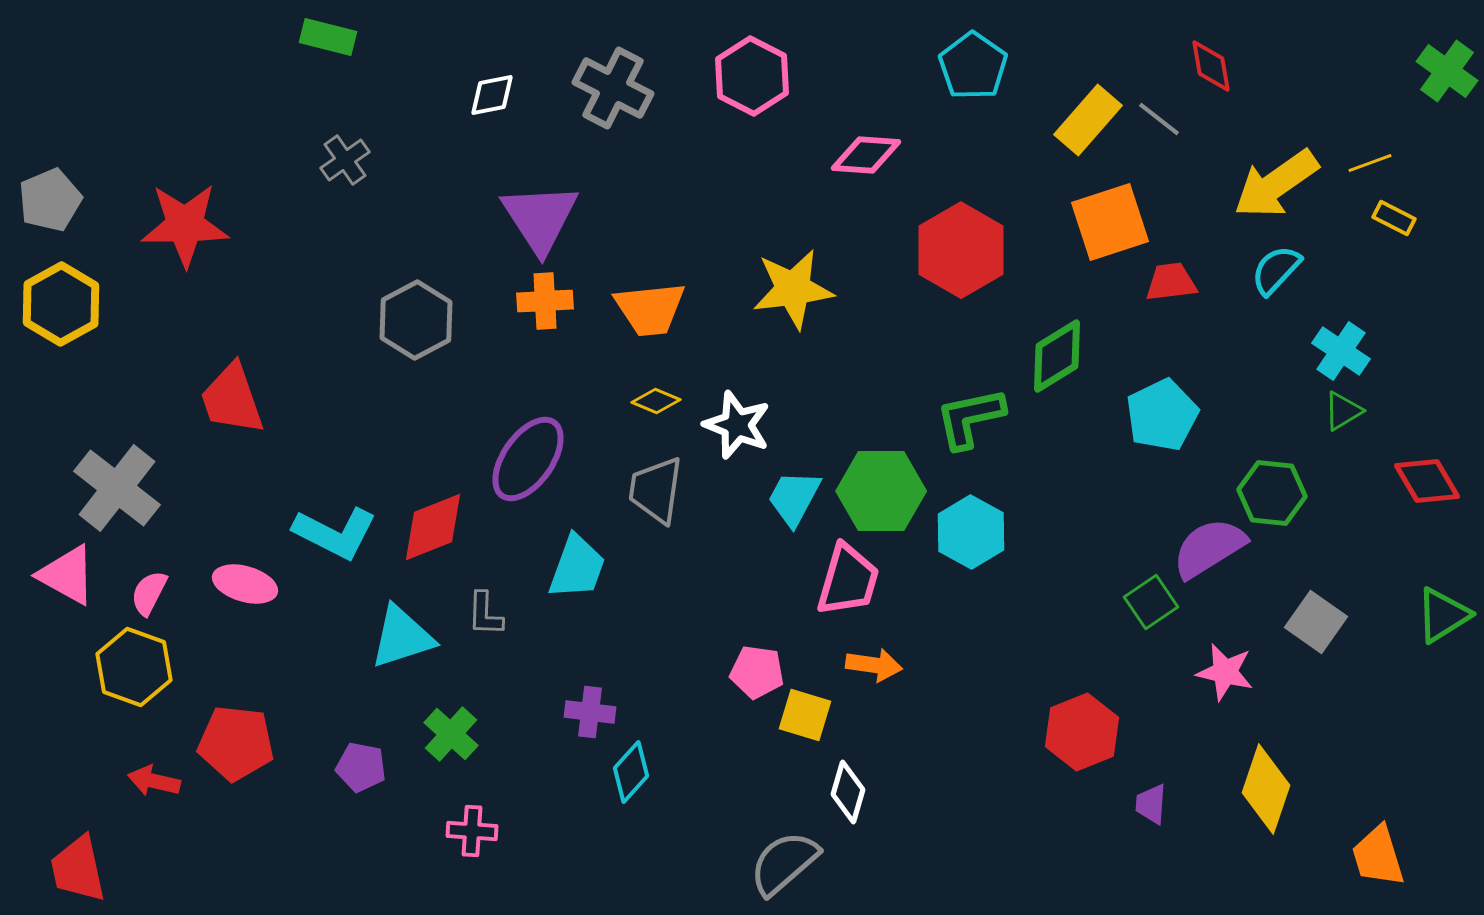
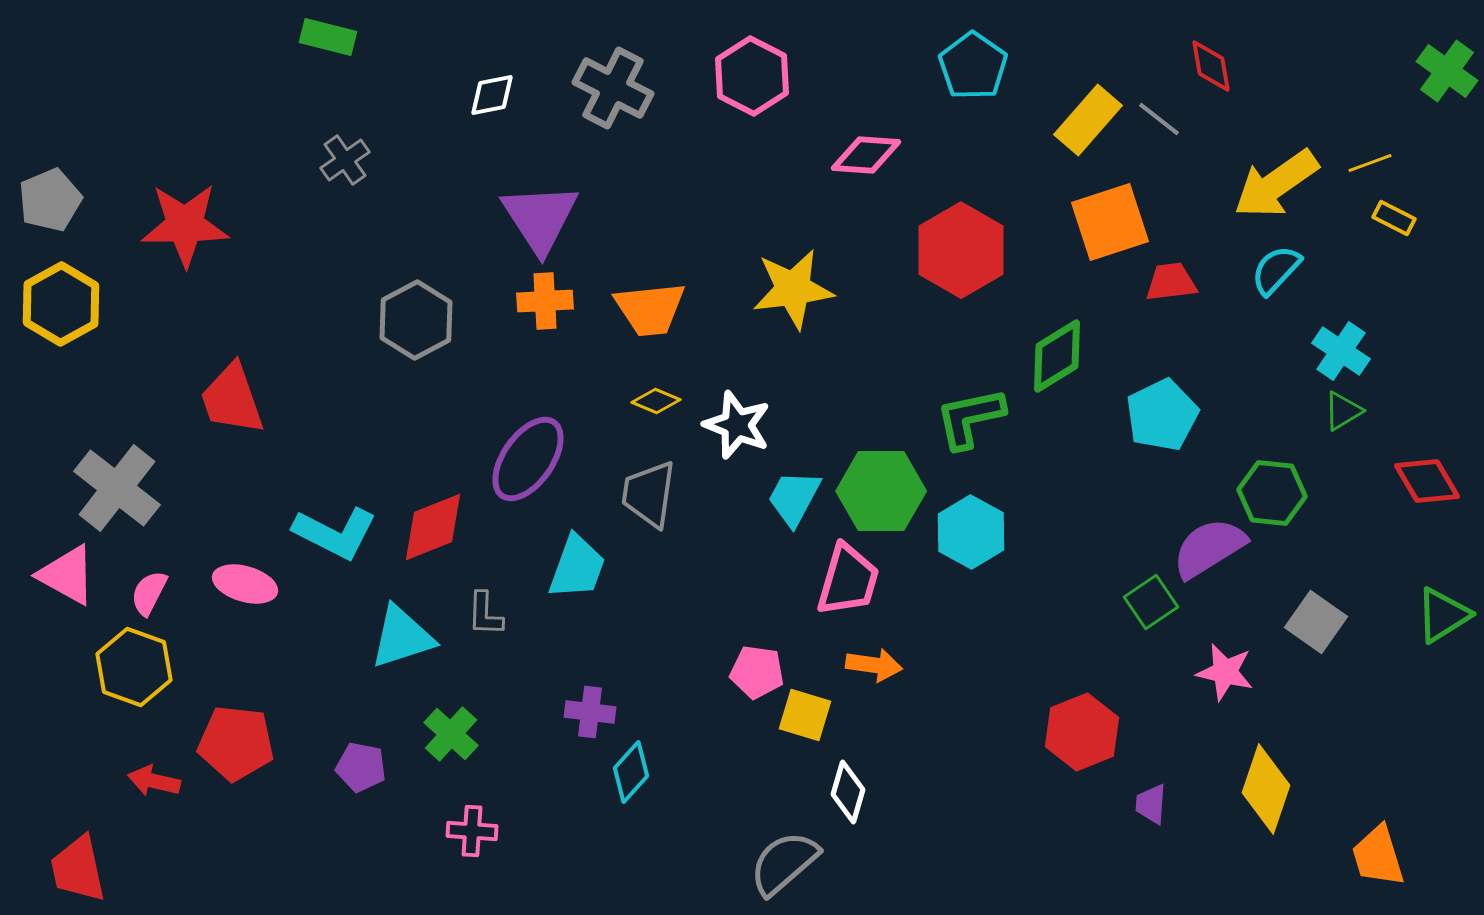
gray trapezoid at (656, 490): moved 7 px left, 4 px down
